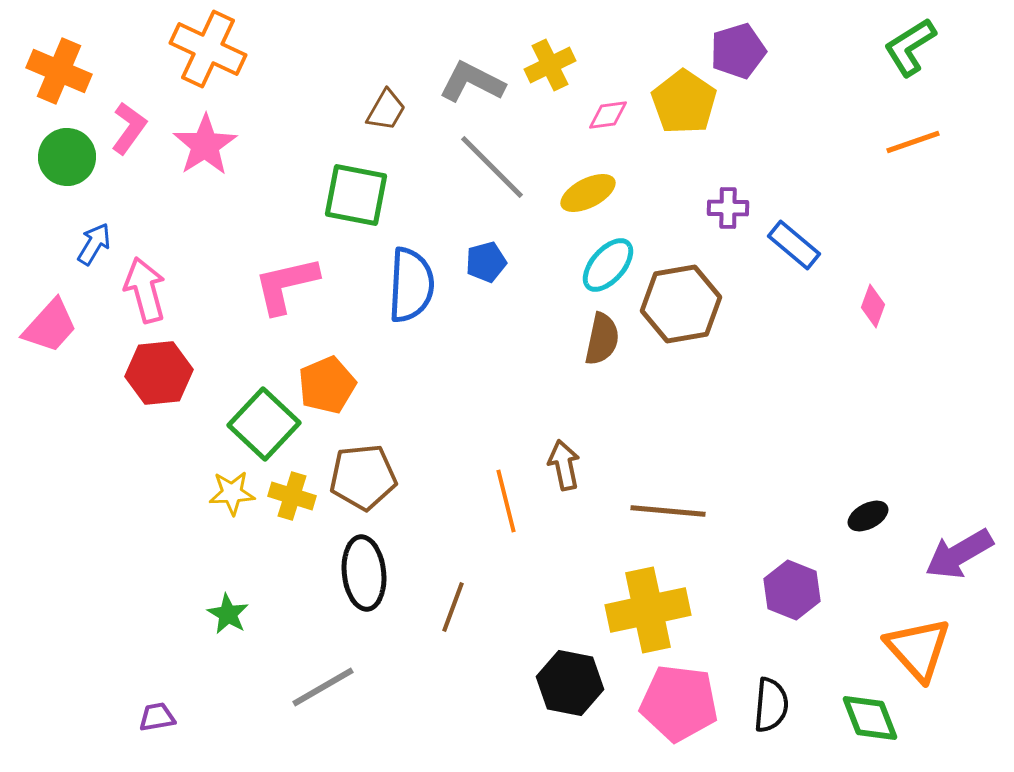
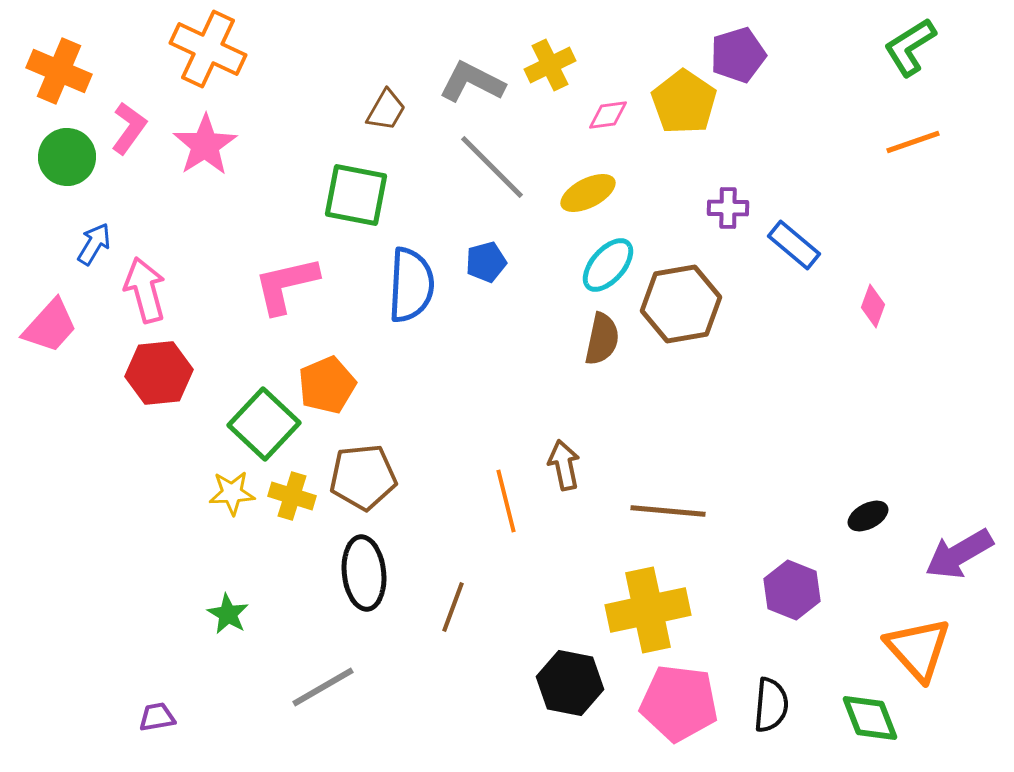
purple pentagon at (738, 51): moved 4 px down
